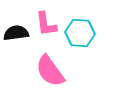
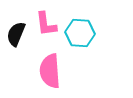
black semicircle: moved 1 px down; rotated 60 degrees counterclockwise
pink semicircle: rotated 32 degrees clockwise
